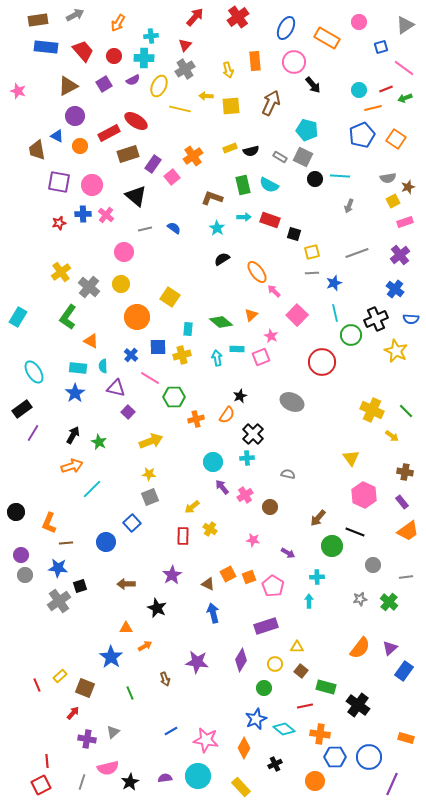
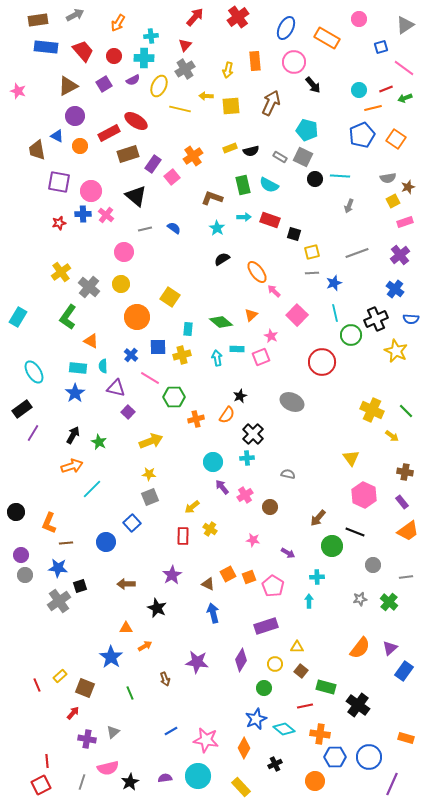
pink circle at (359, 22): moved 3 px up
yellow arrow at (228, 70): rotated 28 degrees clockwise
pink circle at (92, 185): moved 1 px left, 6 px down
